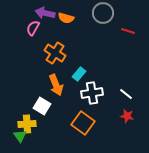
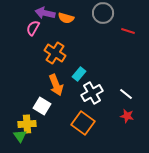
white cross: rotated 20 degrees counterclockwise
